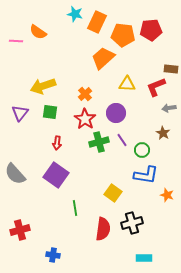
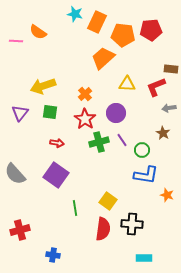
red arrow: rotated 88 degrees counterclockwise
yellow square: moved 5 px left, 8 px down
black cross: moved 1 px down; rotated 20 degrees clockwise
